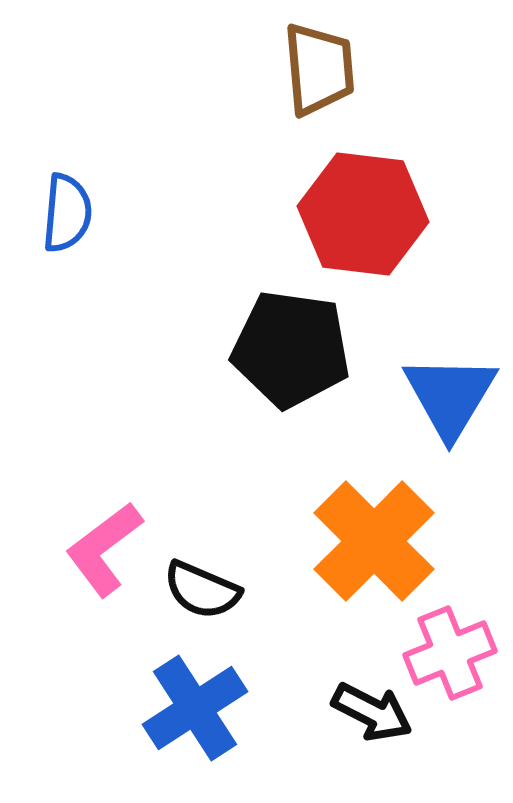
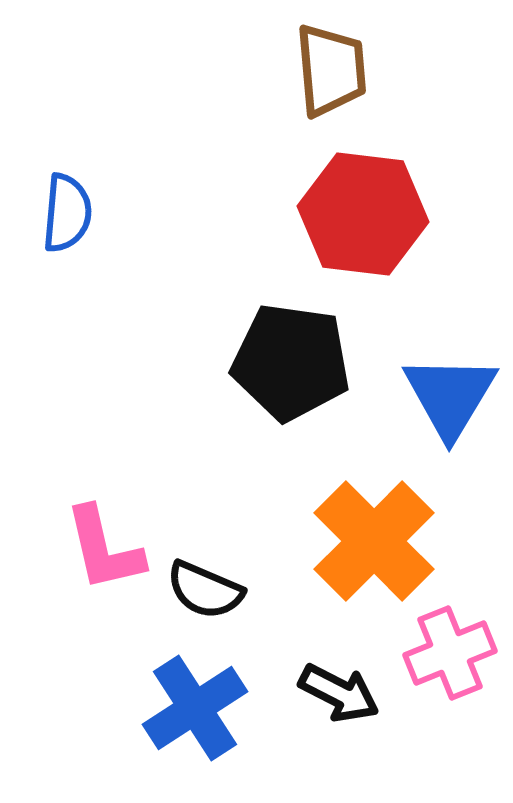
brown trapezoid: moved 12 px right, 1 px down
black pentagon: moved 13 px down
pink L-shape: rotated 66 degrees counterclockwise
black semicircle: moved 3 px right
black arrow: moved 33 px left, 19 px up
